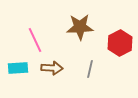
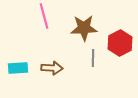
brown star: moved 4 px right, 1 px down
pink line: moved 9 px right, 24 px up; rotated 10 degrees clockwise
gray line: moved 3 px right, 11 px up; rotated 12 degrees counterclockwise
